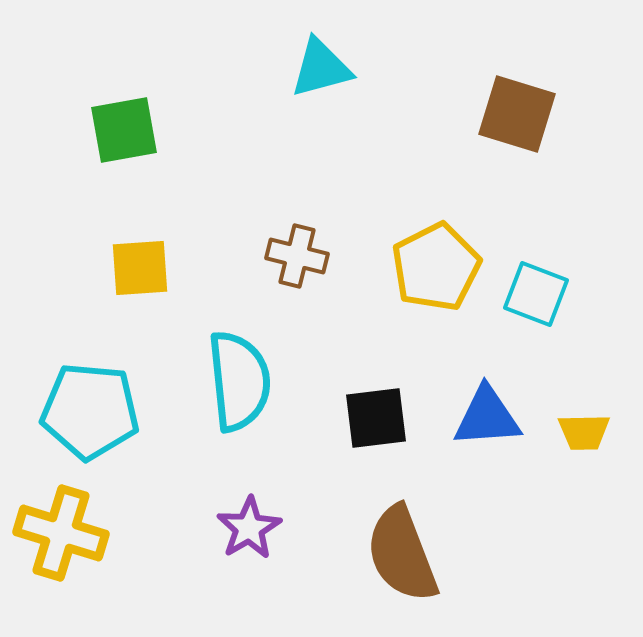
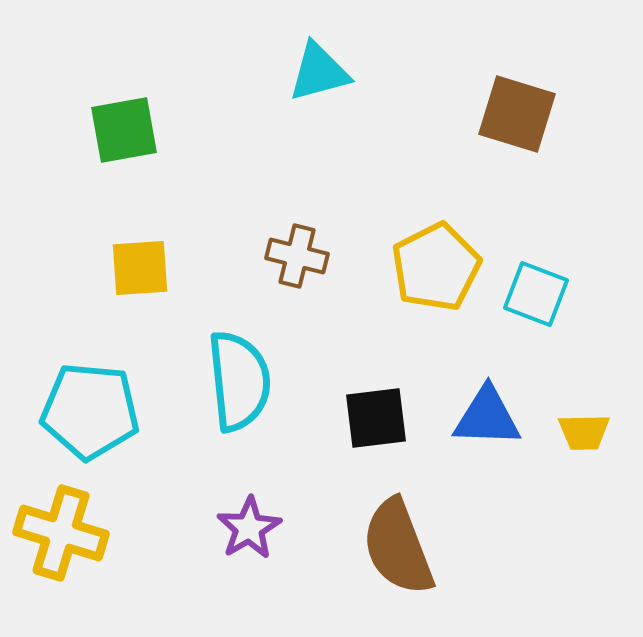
cyan triangle: moved 2 px left, 4 px down
blue triangle: rotated 6 degrees clockwise
brown semicircle: moved 4 px left, 7 px up
